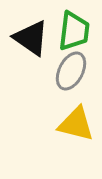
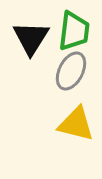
black triangle: rotated 27 degrees clockwise
